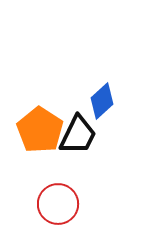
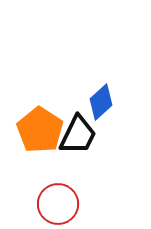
blue diamond: moved 1 px left, 1 px down
